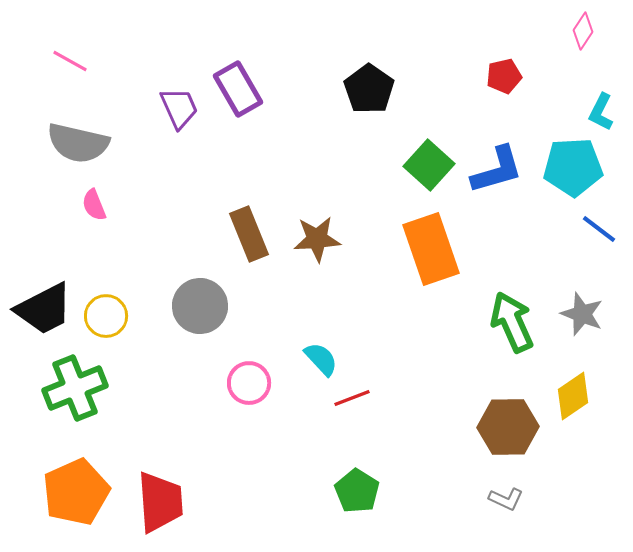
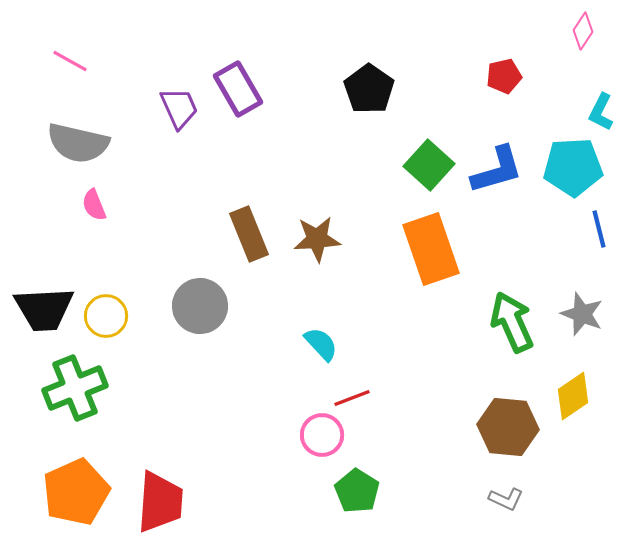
blue line: rotated 39 degrees clockwise
black trapezoid: rotated 24 degrees clockwise
cyan semicircle: moved 15 px up
pink circle: moved 73 px right, 52 px down
brown hexagon: rotated 6 degrees clockwise
red trapezoid: rotated 8 degrees clockwise
